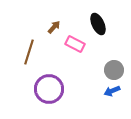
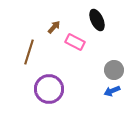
black ellipse: moved 1 px left, 4 px up
pink rectangle: moved 2 px up
